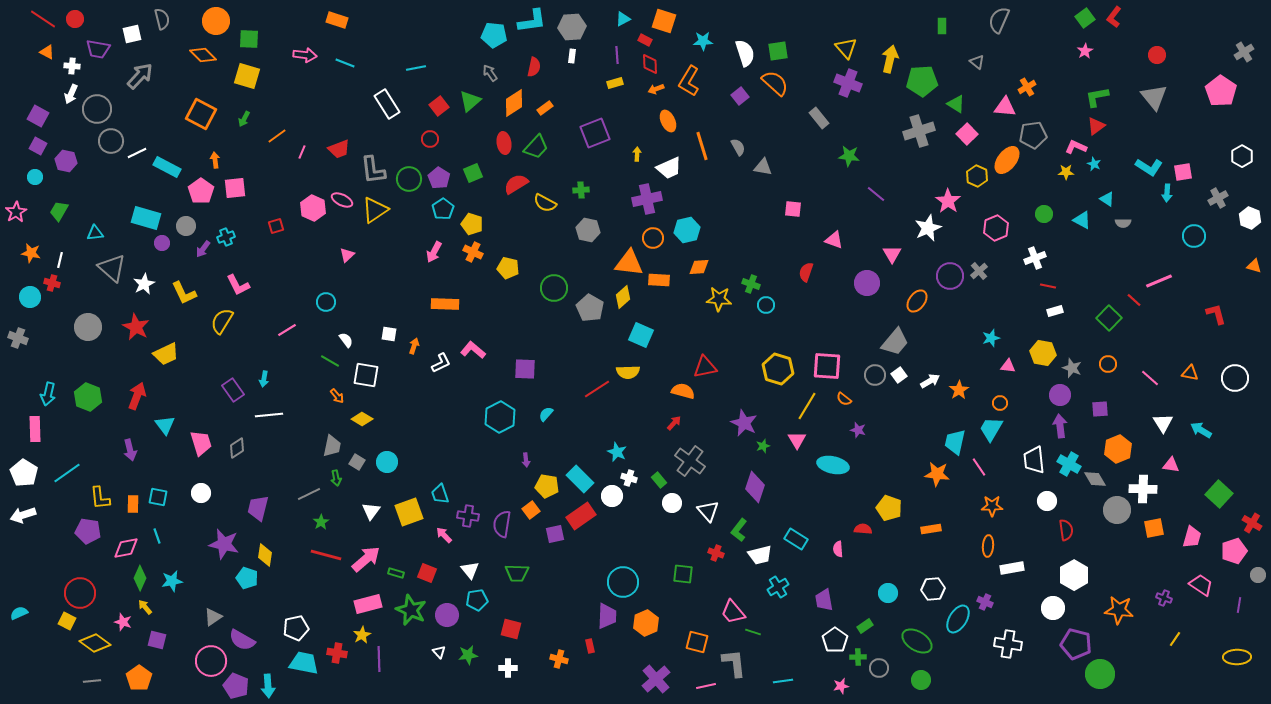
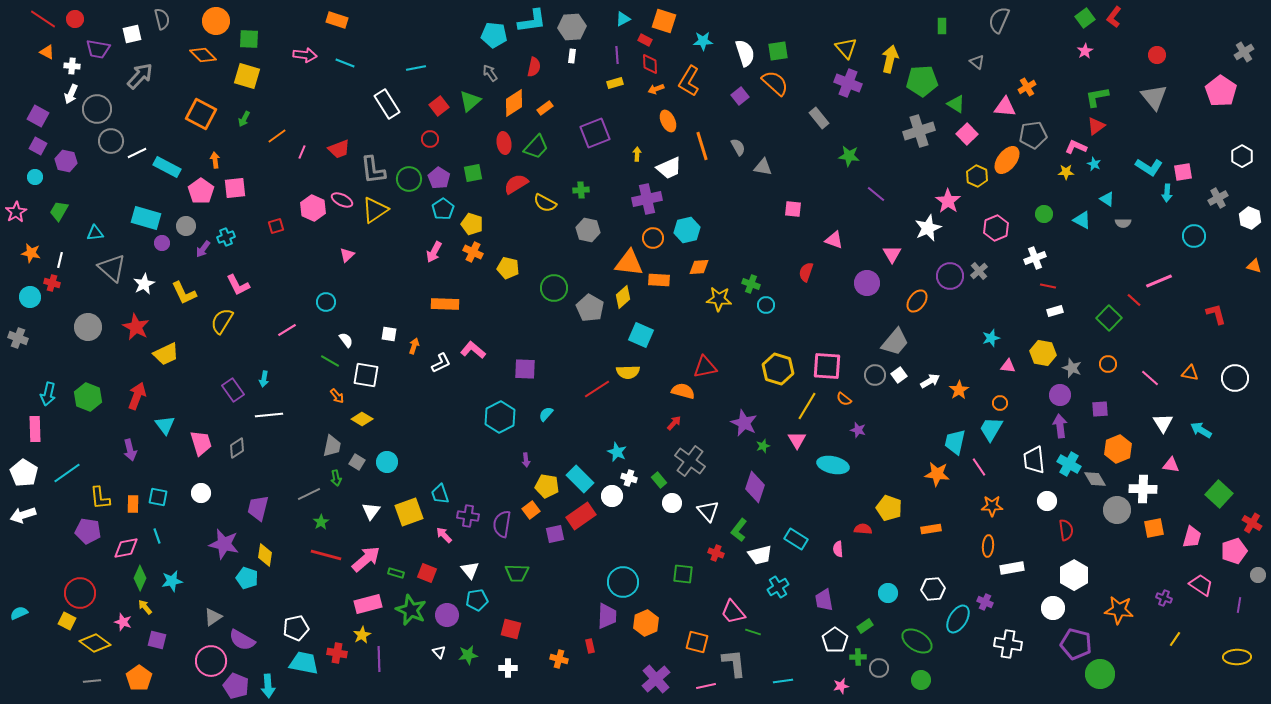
green square at (473, 173): rotated 12 degrees clockwise
